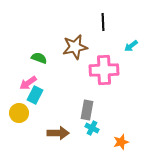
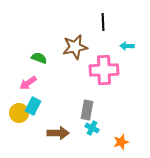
cyan arrow: moved 4 px left; rotated 40 degrees clockwise
cyan rectangle: moved 2 px left, 11 px down
